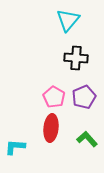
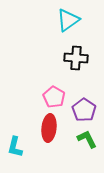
cyan triangle: rotated 15 degrees clockwise
purple pentagon: moved 13 px down; rotated 15 degrees counterclockwise
red ellipse: moved 2 px left
green L-shape: rotated 15 degrees clockwise
cyan L-shape: rotated 80 degrees counterclockwise
